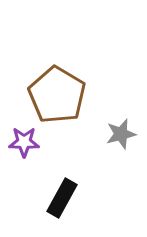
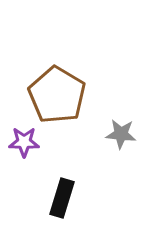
gray star: rotated 20 degrees clockwise
black rectangle: rotated 12 degrees counterclockwise
